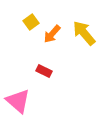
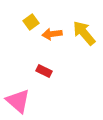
orange arrow: rotated 42 degrees clockwise
